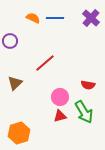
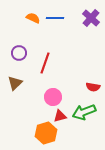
purple circle: moved 9 px right, 12 px down
red line: rotated 30 degrees counterclockwise
red semicircle: moved 5 px right, 2 px down
pink circle: moved 7 px left
green arrow: rotated 100 degrees clockwise
orange hexagon: moved 27 px right
